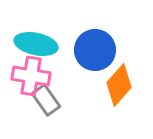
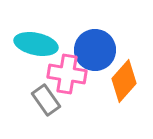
pink cross: moved 36 px right, 2 px up
orange diamond: moved 5 px right, 4 px up
